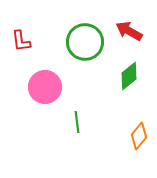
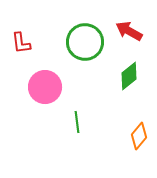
red L-shape: moved 2 px down
